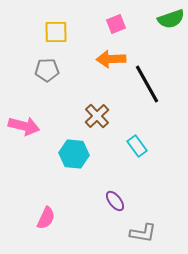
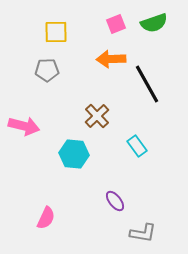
green semicircle: moved 17 px left, 4 px down
